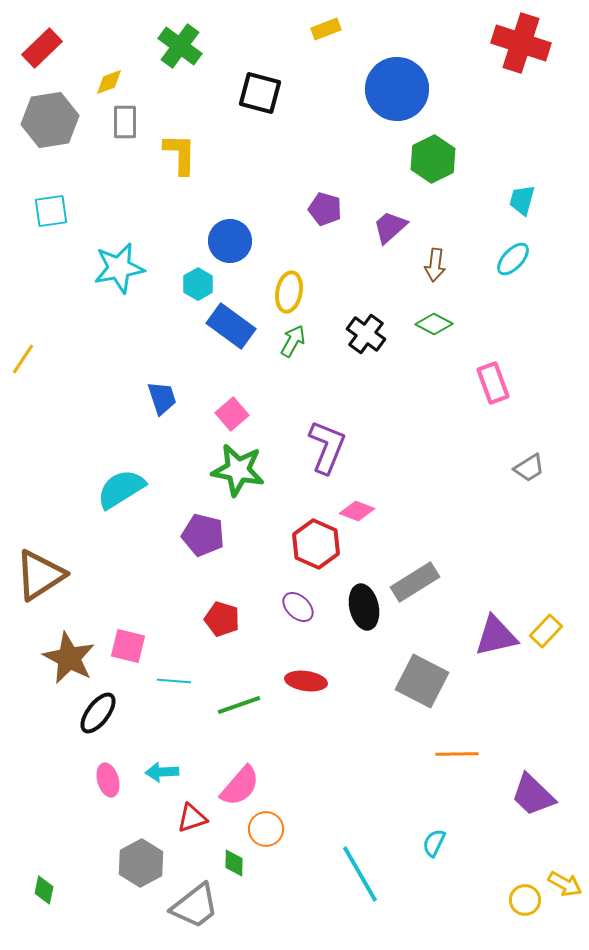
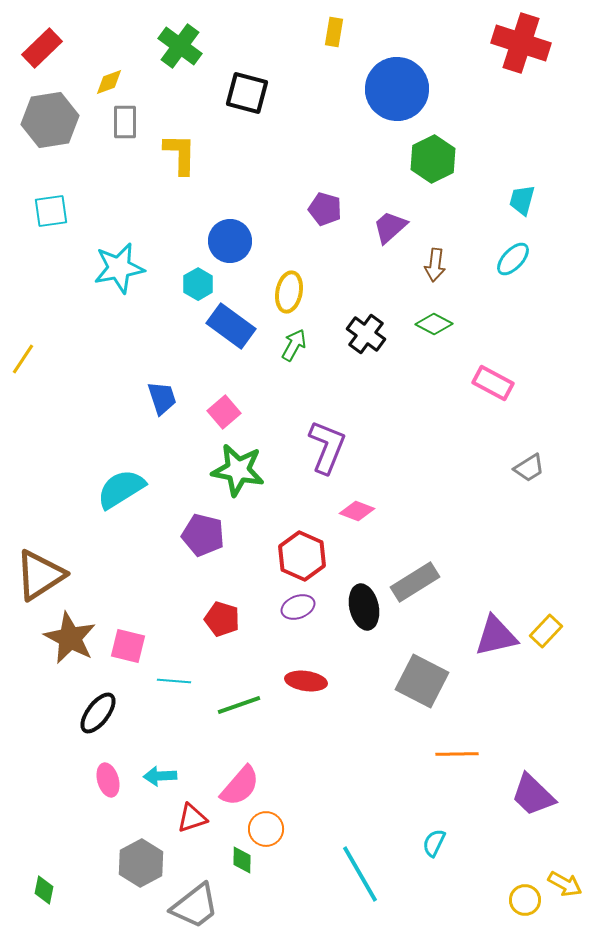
yellow rectangle at (326, 29): moved 8 px right, 3 px down; rotated 60 degrees counterclockwise
black square at (260, 93): moved 13 px left
green arrow at (293, 341): moved 1 px right, 4 px down
pink rectangle at (493, 383): rotated 42 degrees counterclockwise
pink square at (232, 414): moved 8 px left, 2 px up
red hexagon at (316, 544): moved 14 px left, 12 px down
purple ellipse at (298, 607): rotated 64 degrees counterclockwise
brown star at (69, 658): moved 1 px right, 20 px up
cyan arrow at (162, 772): moved 2 px left, 4 px down
green diamond at (234, 863): moved 8 px right, 3 px up
